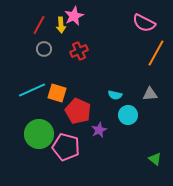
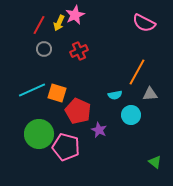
pink star: moved 1 px right, 1 px up
yellow arrow: moved 2 px left, 2 px up; rotated 28 degrees clockwise
orange line: moved 19 px left, 19 px down
cyan semicircle: rotated 24 degrees counterclockwise
cyan circle: moved 3 px right
purple star: rotated 21 degrees counterclockwise
green triangle: moved 3 px down
